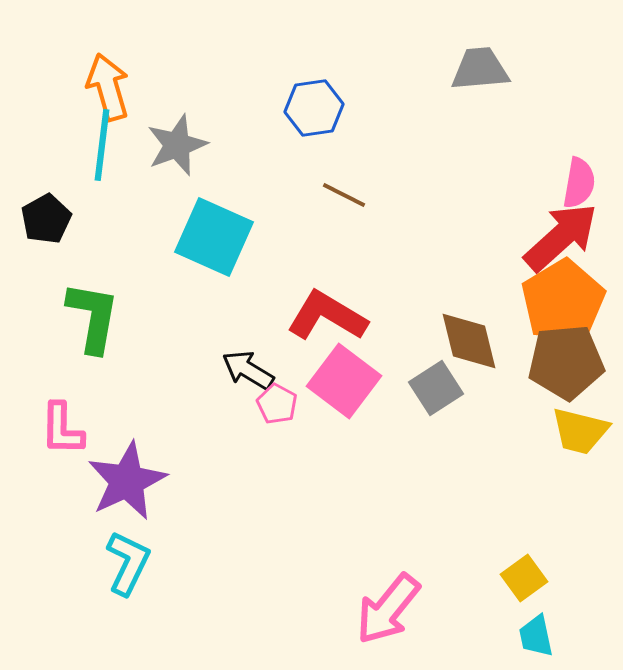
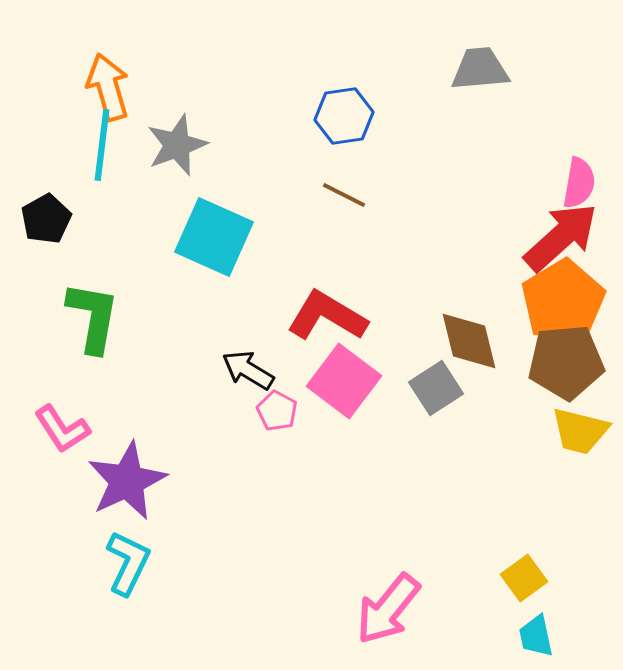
blue hexagon: moved 30 px right, 8 px down
pink pentagon: moved 7 px down
pink L-shape: rotated 34 degrees counterclockwise
